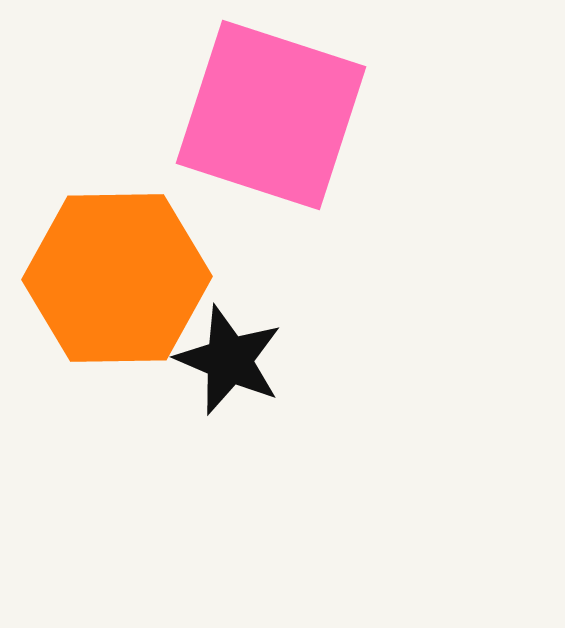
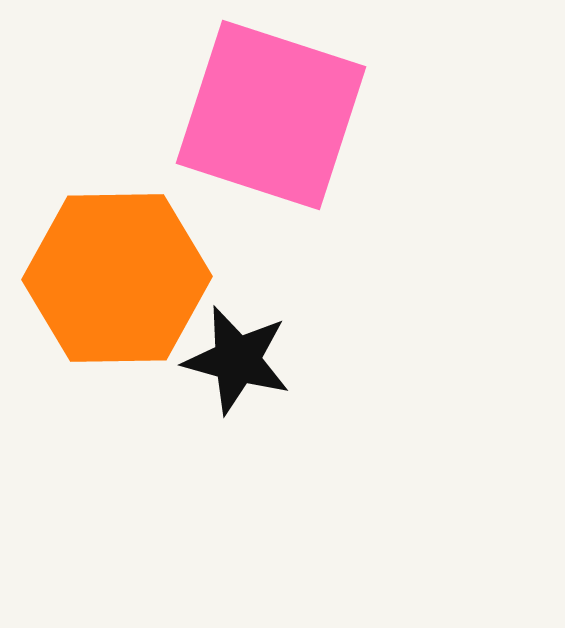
black star: moved 8 px right; rotated 8 degrees counterclockwise
